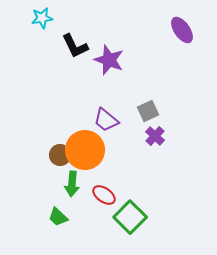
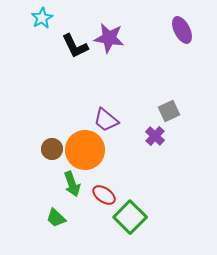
cyan star: rotated 20 degrees counterclockwise
purple ellipse: rotated 8 degrees clockwise
purple star: moved 22 px up; rotated 12 degrees counterclockwise
gray square: moved 21 px right
brown circle: moved 8 px left, 6 px up
green arrow: rotated 25 degrees counterclockwise
green trapezoid: moved 2 px left, 1 px down
